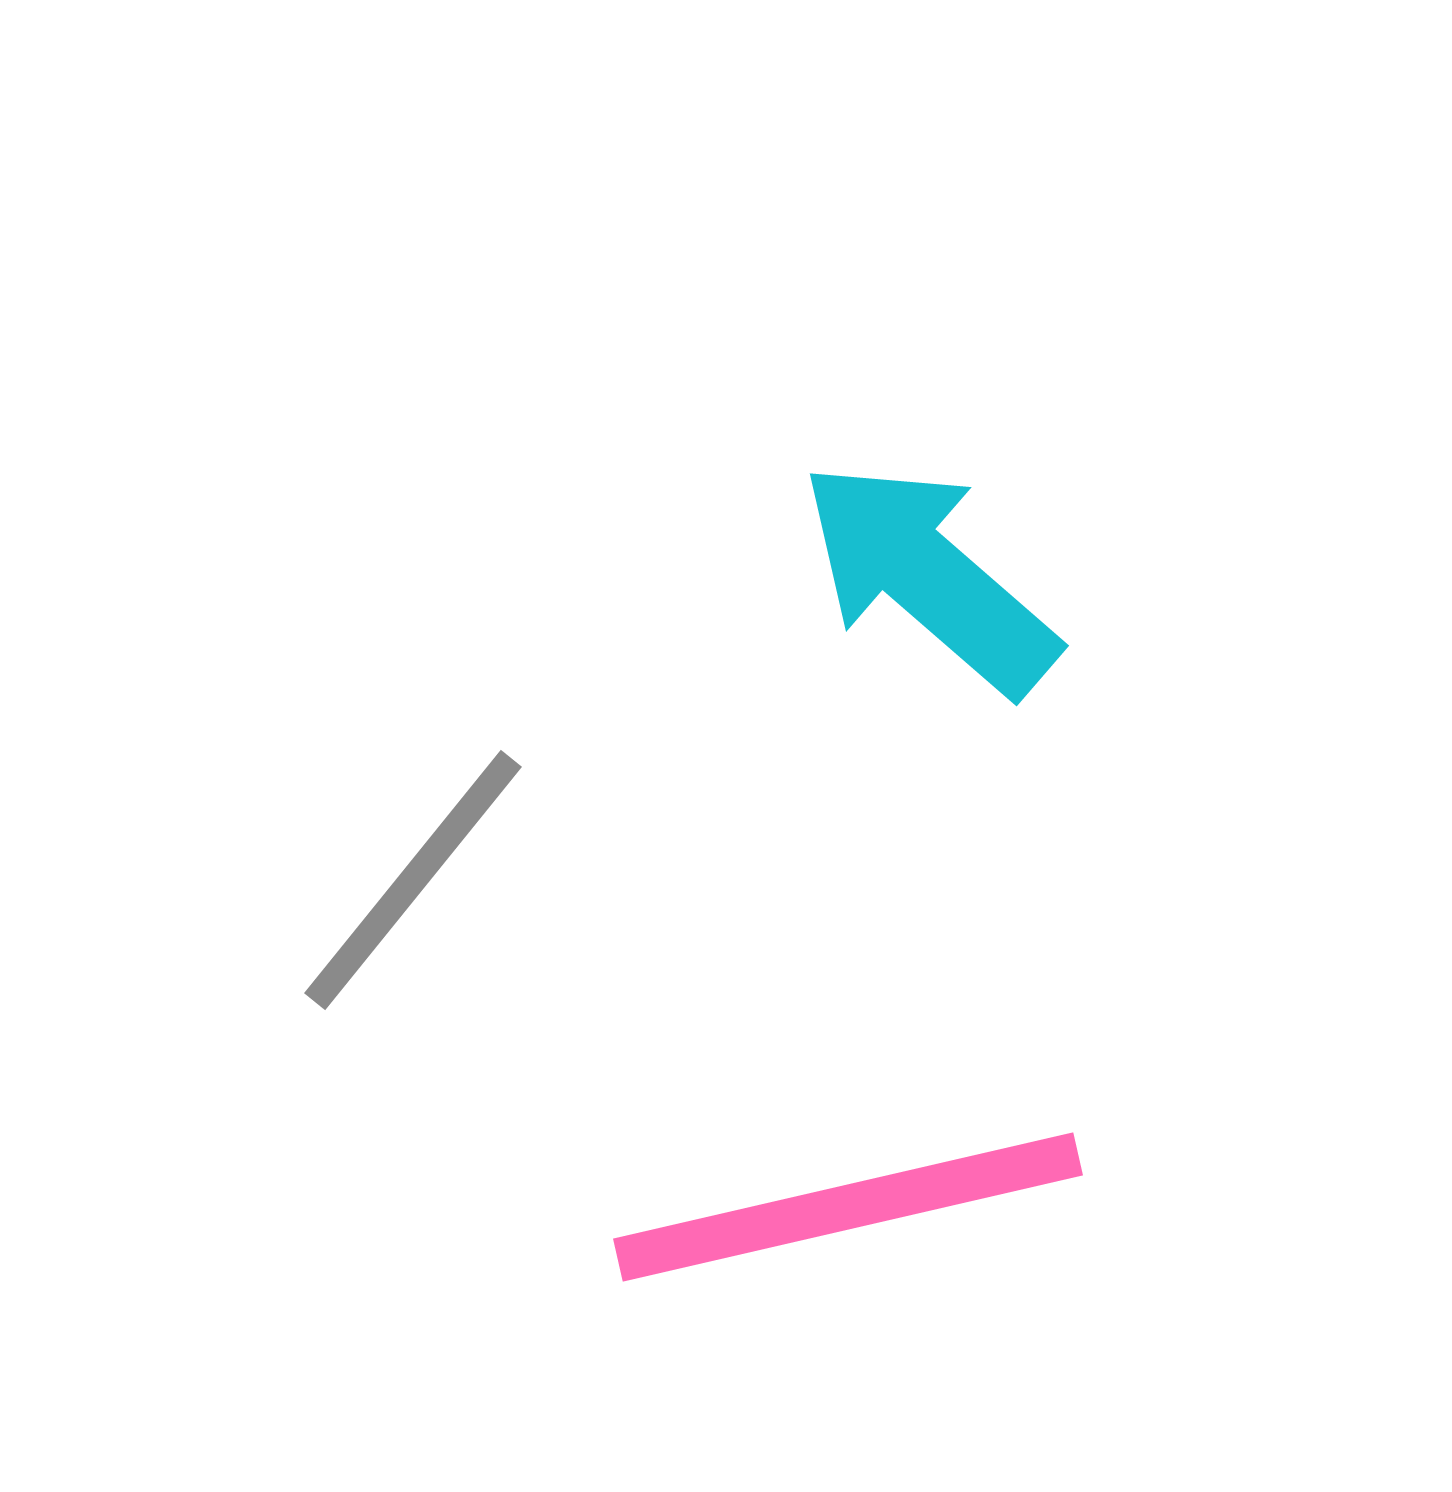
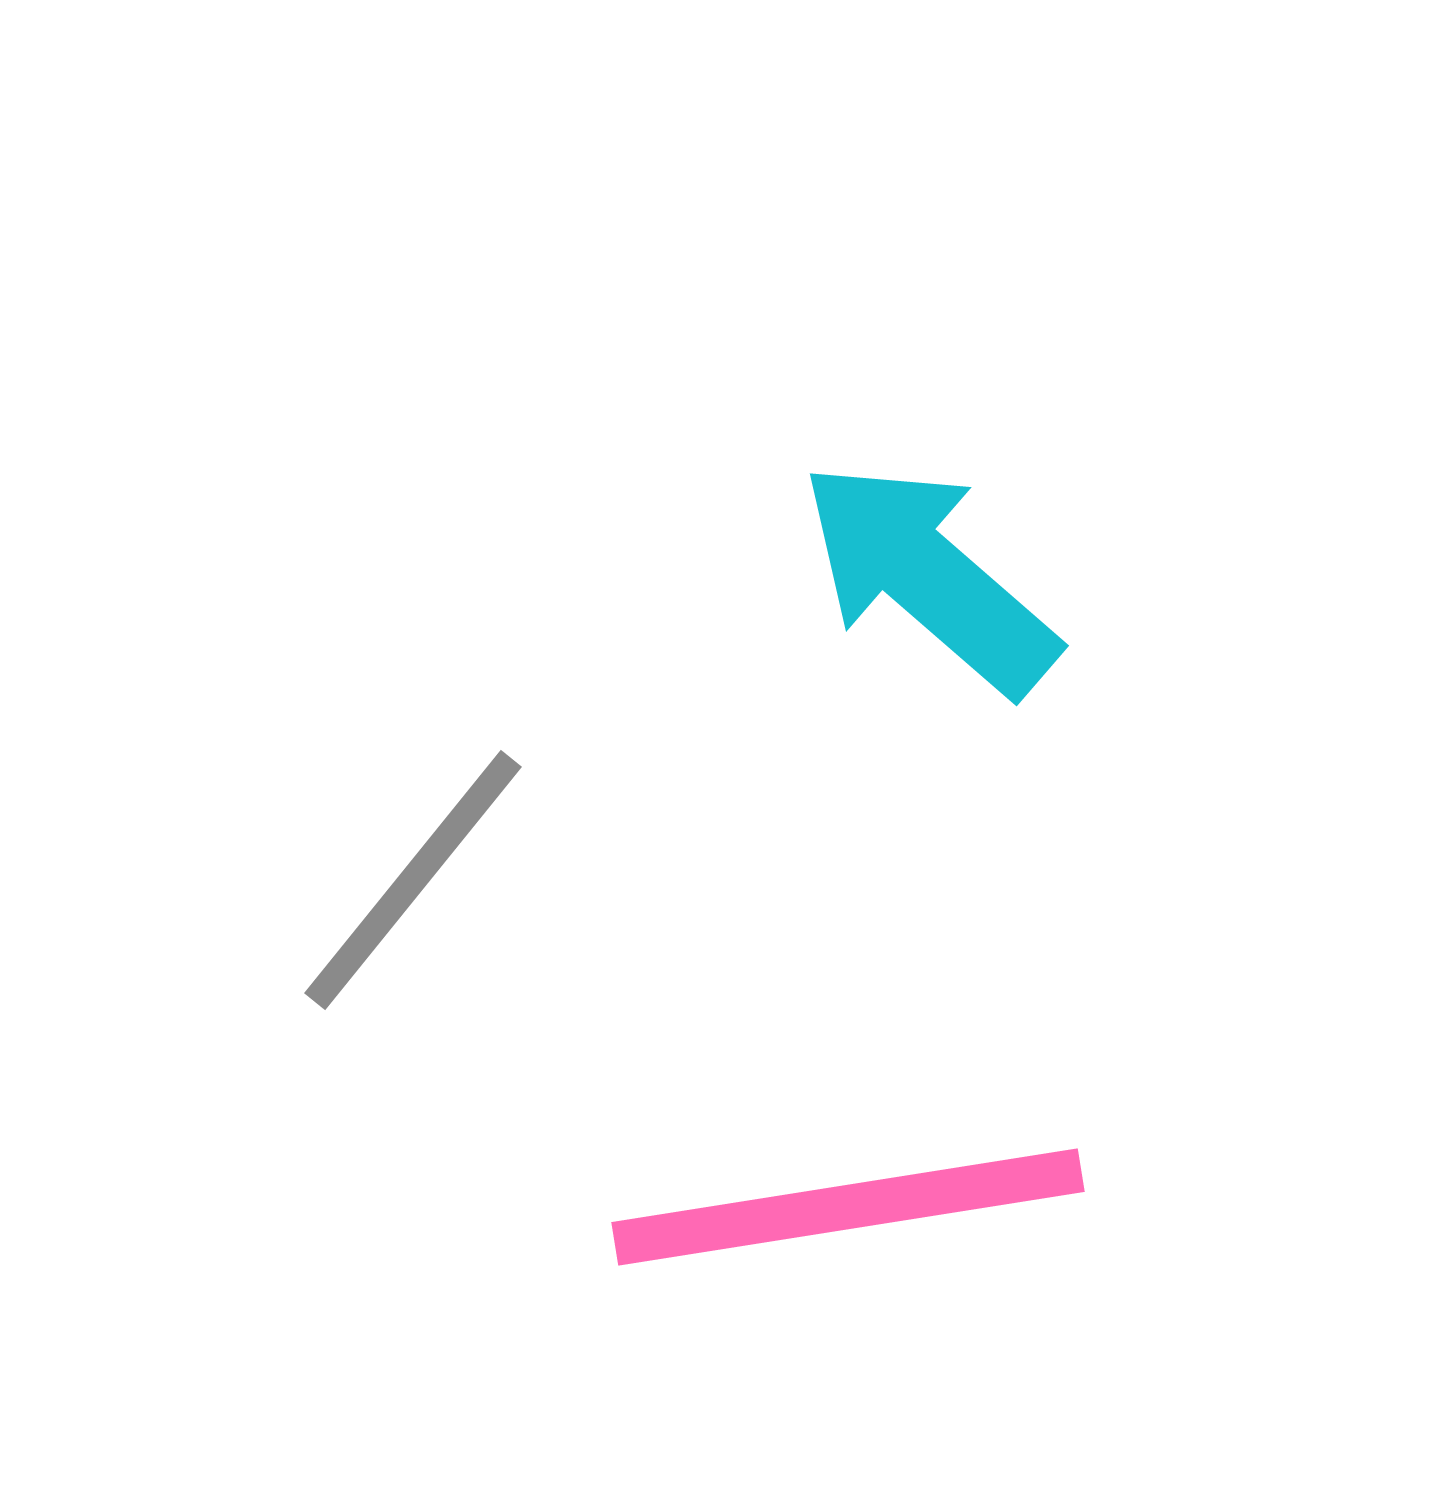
pink line: rotated 4 degrees clockwise
